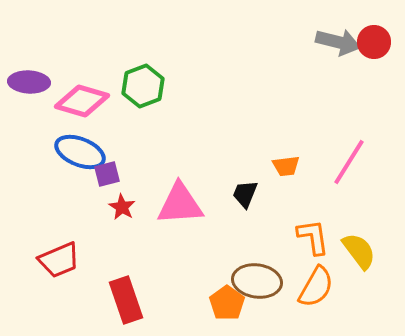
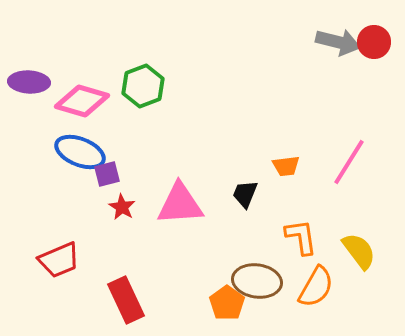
orange L-shape: moved 12 px left
red rectangle: rotated 6 degrees counterclockwise
